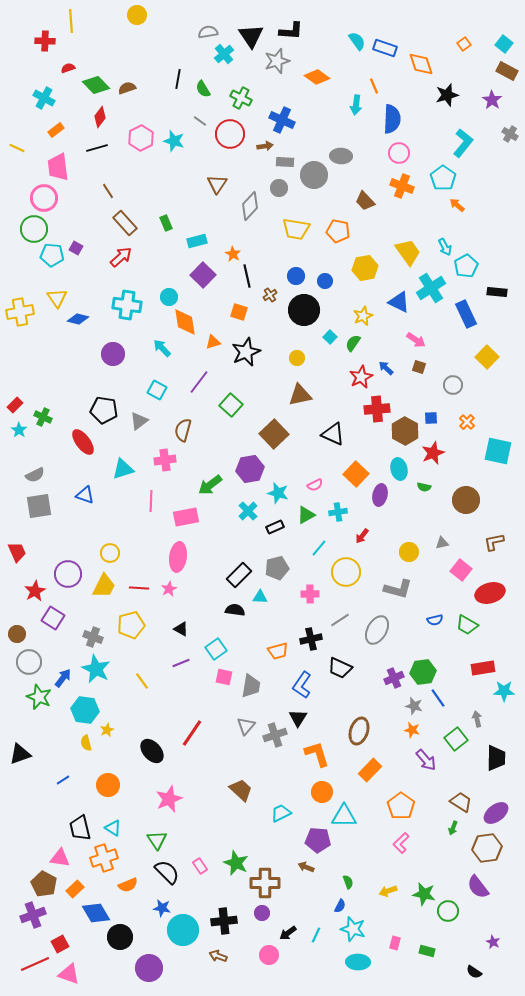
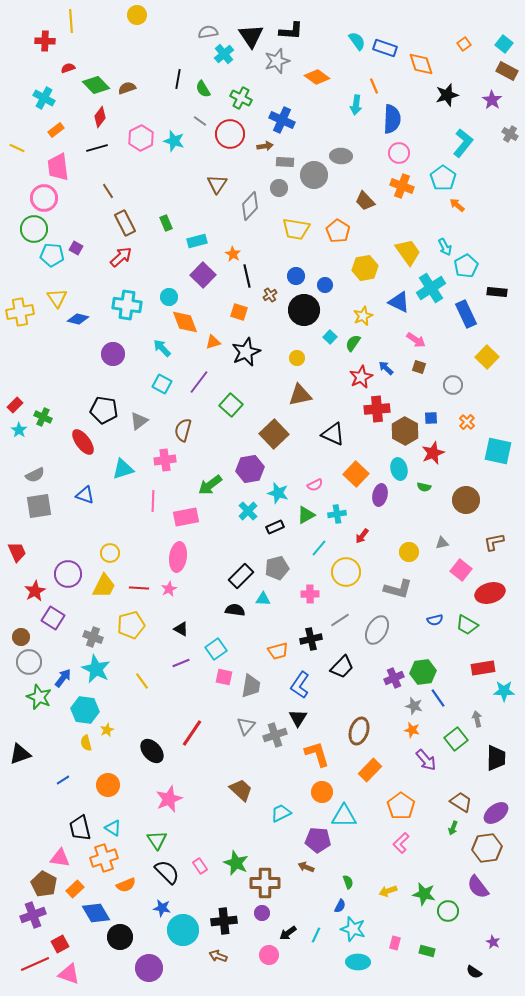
brown rectangle at (125, 223): rotated 15 degrees clockwise
orange pentagon at (338, 231): rotated 20 degrees clockwise
blue circle at (325, 281): moved 4 px down
orange diamond at (185, 322): rotated 12 degrees counterclockwise
cyan square at (157, 390): moved 5 px right, 6 px up
pink line at (151, 501): moved 2 px right
cyan cross at (338, 512): moved 1 px left, 2 px down
black rectangle at (239, 575): moved 2 px right, 1 px down
cyan triangle at (260, 597): moved 3 px right, 2 px down
brown circle at (17, 634): moved 4 px right, 3 px down
black trapezoid at (340, 668): moved 2 px right, 1 px up; rotated 70 degrees counterclockwise
blue L-shape at (302, 685): moved 2 px left
orange semicircle at (128, 885): moved 2 px left
